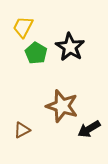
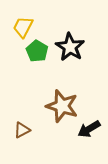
green pentagon: moved 1 px right, 2 px up
